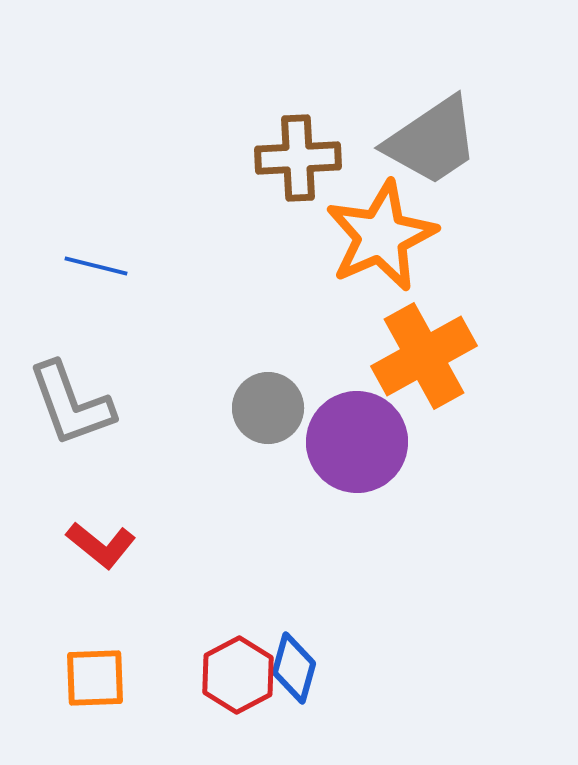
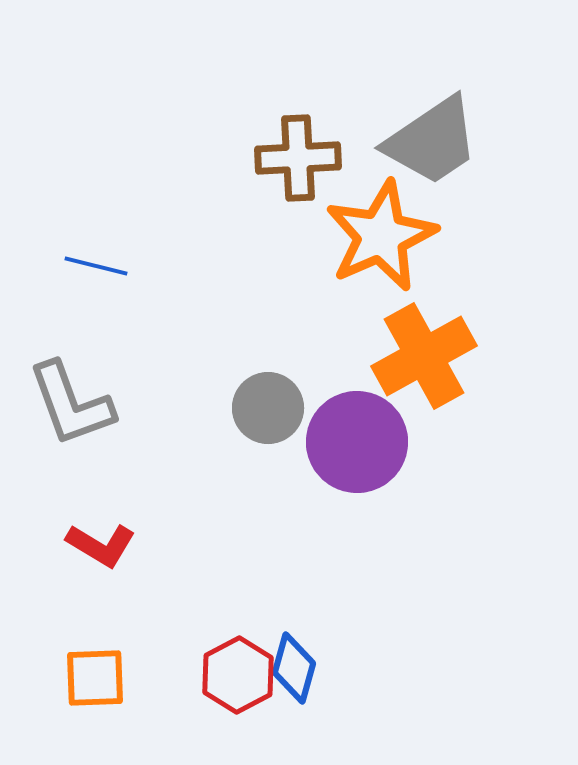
red L-shape: rotated 8 degrees counterclockwise
